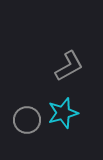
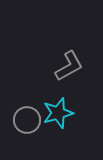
cyan star: moved 5 px left
